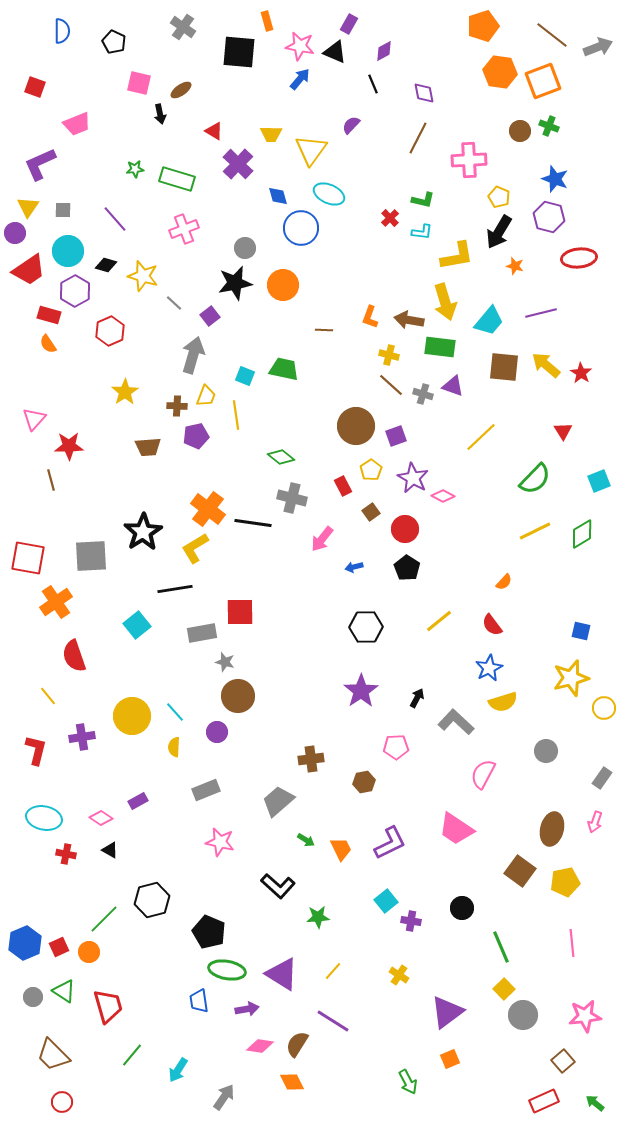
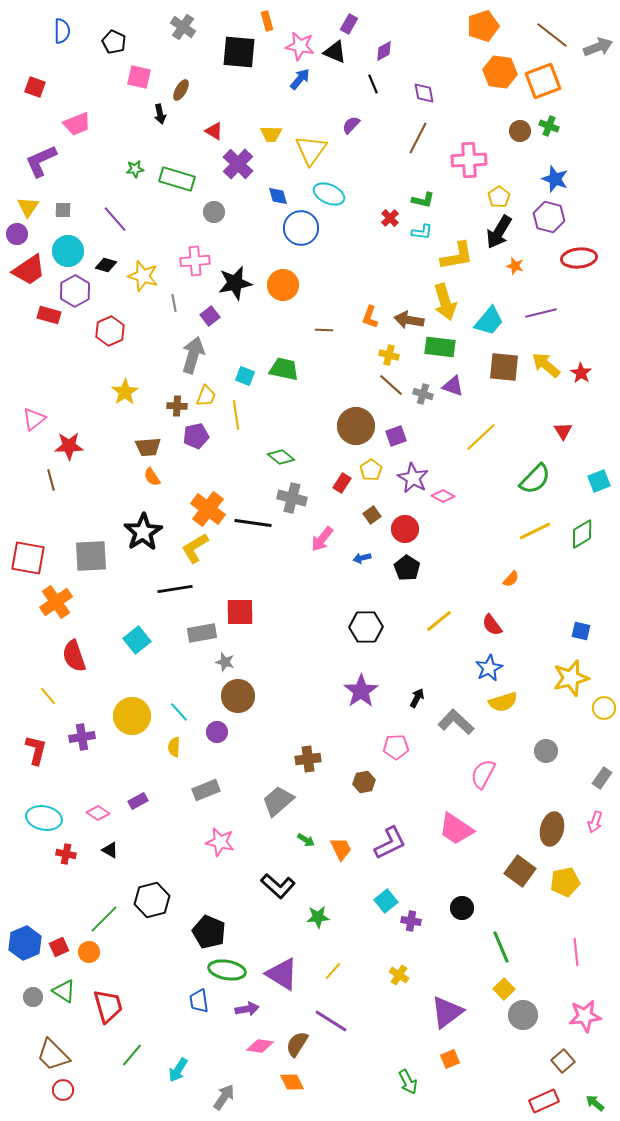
pink square at (139, 83): moved 6 px up
brown ellipse at (181, 90): rotated 25 degrees counterclockwise
purple L-shape at (40, 164): moved 1 px right, 3 px up
yellow pentagon at (499, 197): rotated 15 degrees clockwise
pink cross at (184, 229): moved 11 px right, 32 px down; rotated 16 degrees clockwise
purple circle at (15, 233): moved 2 px right, 1 px down
gray circle at (245, 248): moved 31 px left, 36 px up
gray line at (174, 303): rotated 36 degrees clockwise
orange semicircle at (48, 344): moved 104 px right, 133 px down
pink triangle at (34, 419): rotated 10 degrees clockwise
red rectangle at (343, 486): moved 1 px left, 3 px up; rotated 60 degrees clockwise
brown square at (371, 512): moved 1 px right, 3 px down
blue arrow at (354, 567): moved 8 px right, 9 px up
orange semicircle at (504, 582): moved 7 px right, 3 px up
cyan square at (137, 625): moved 15 px down
cyan line at (175, 712): moved 4 px right
brown cross at (311, 759): moved 3 px left
pink diamond at (101, 818): moved 3 px left, 5 px up
pink line at (572, 943): moved 4 px right, 9 px down
purple line at (333, 1021): moved 2 px left
red circle at (62, 1102): moved 1 px right, 12 px up
